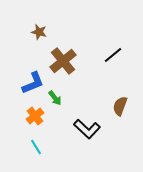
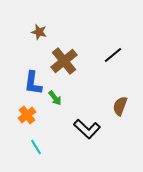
brown cross: moved 1 px right
blue L-shape: rotated 120 degrees clockwise
orange cross: moved 8 px left, 1 px up
